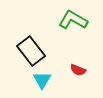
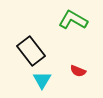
red semicircle: moved 1 px down
